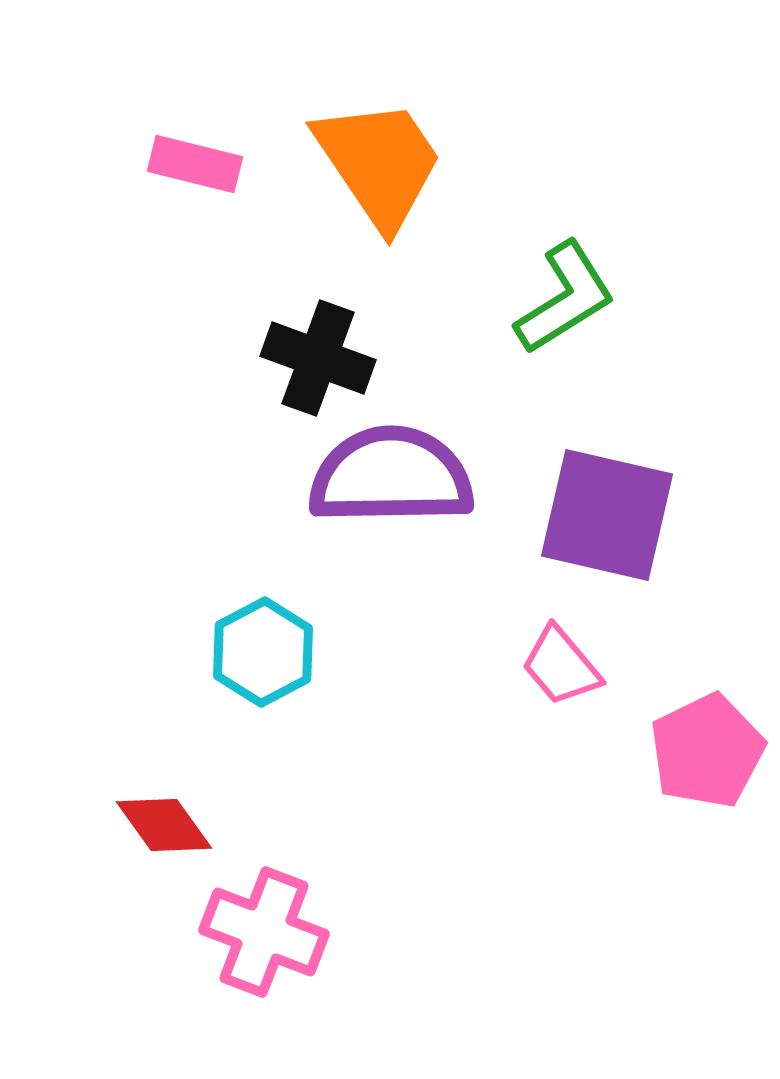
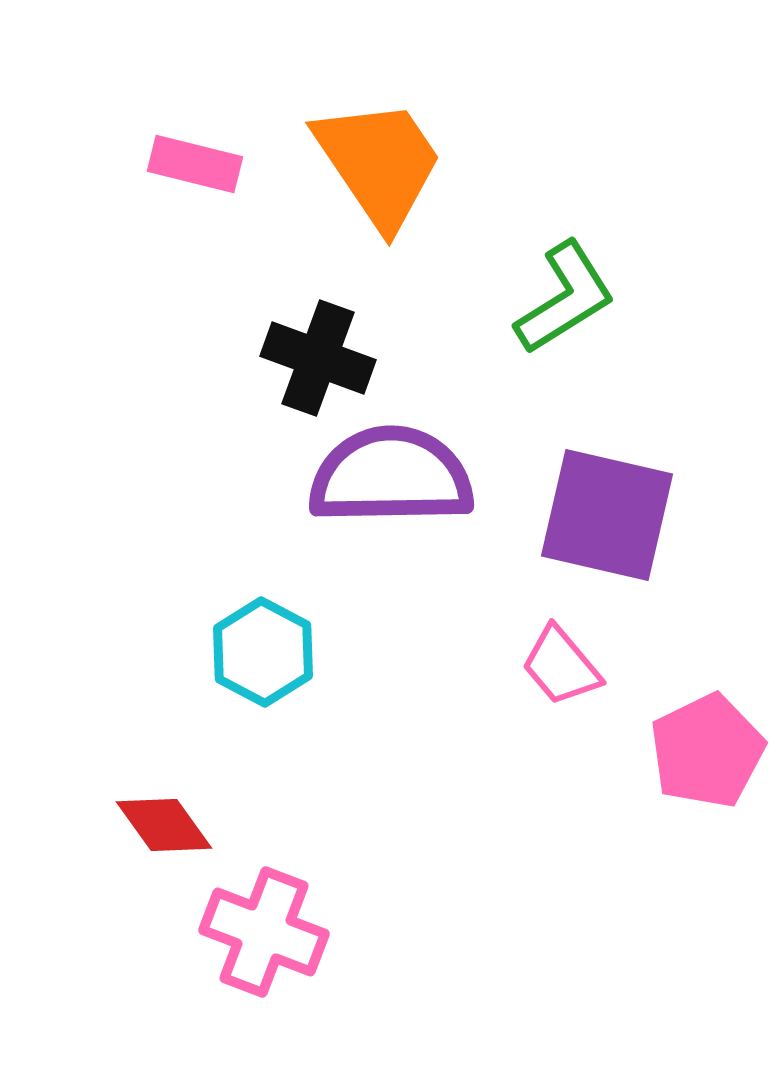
cyan hexagon: rotated 4 degrees counterclockwise
